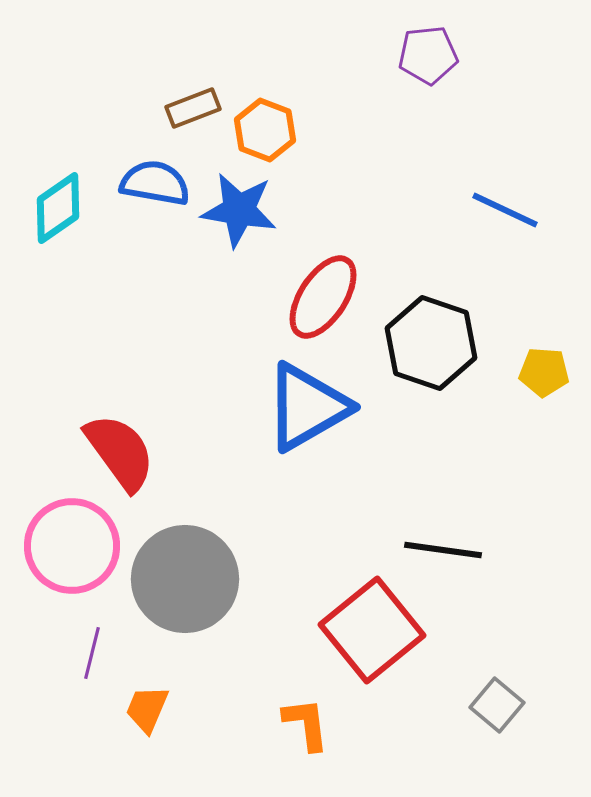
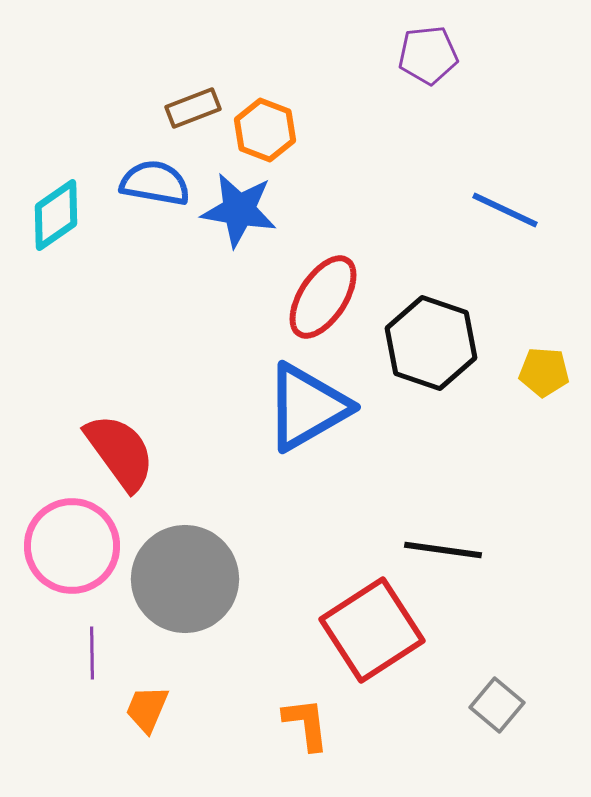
cyan diamond: moved 2 px left, 7 px down
red square: rotated 6 degrees clockwise
purple line: rotated 15 degrees counterclockwise
